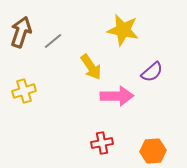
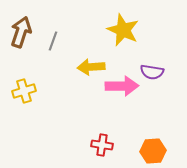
yellow star: rotated 12 degrees clockwise
gray line: rotated 30 degrees counterclockwise
yellow arrow: rotated 120 degrees clockwise
purple semicircle: rotated 50 degrees clockwise
pink arrow: moved 5 px right, 10 px up
red cross: moved 2 px down; rotated 20 degrees clockwise
